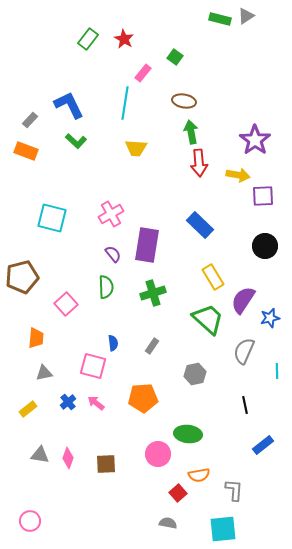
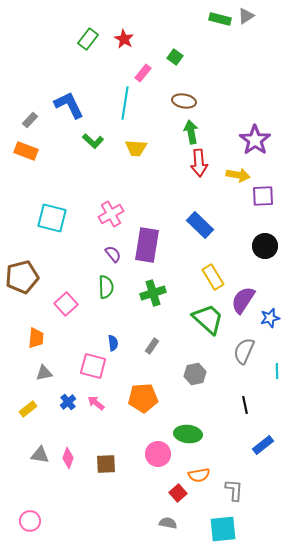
green L-shape at (76, 141): moved 17 px right
